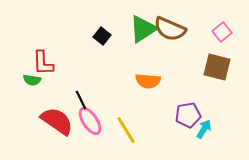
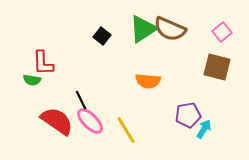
pink ellipse: rotated 12 degrees counterclockwise
